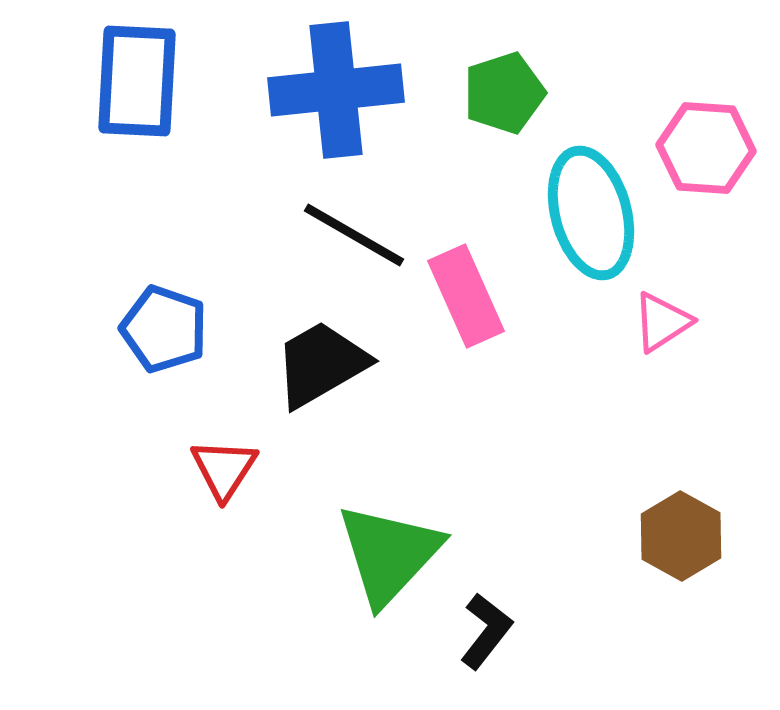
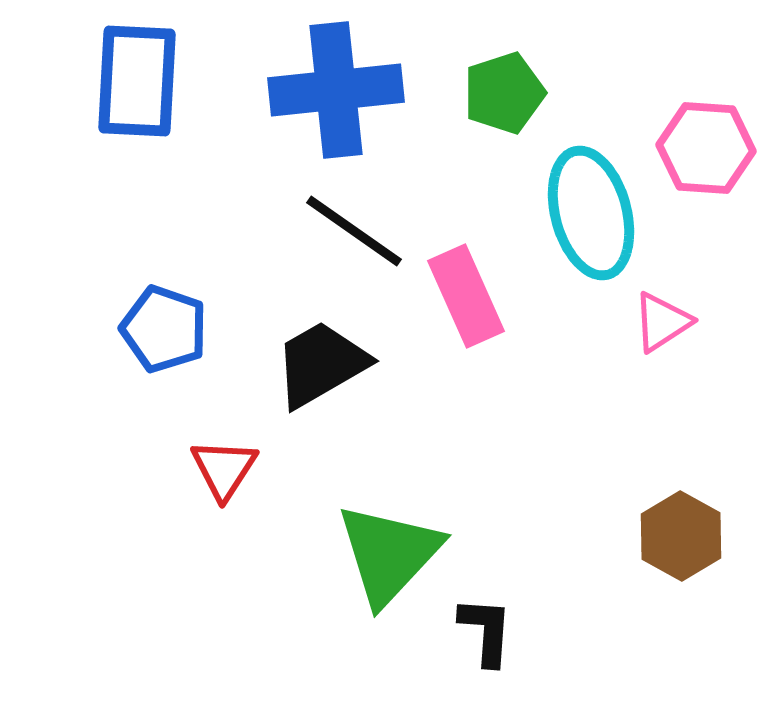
black line: moved 4 px up; rotated 5 degrees clockwise
black L-shape: rotated 34 degrees counterclockwise
